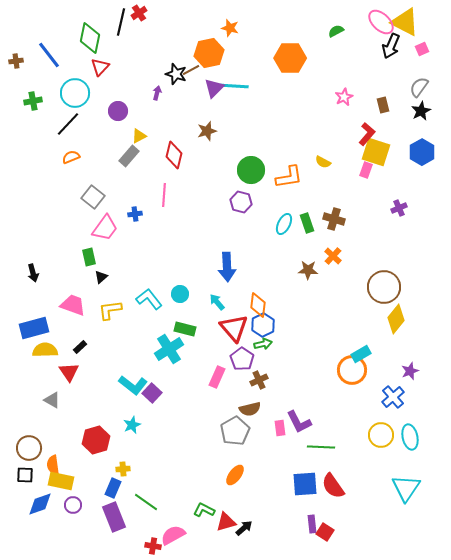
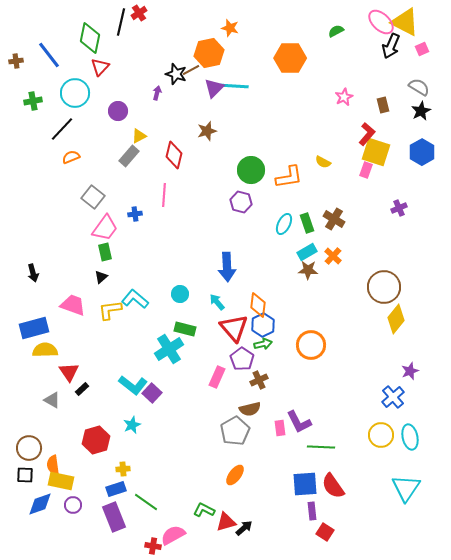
gray semicircle at (419, 87): rotated 85 degrees clockwise
black line at (68, 124): moved 6 px left, 5 px down
brown cross at (334, 219): rotated 15 degrees clockwise
green rectangle at (89, 257): moved 16 px right, 5 px up
cyan L-shape at (149, 299): moved 14 px left; rotated 12 degrees counterclockwise
black rectangle at (80, 347): moved 2 px right, 42 px down
cyan rectangle at (361, 354): moved 54 px left, 102 px up
orange circle at (352, 370): moved 41 px left, 25 px up
blue rectangle at (113, 488): moved 3 px right, 1 px down; rotated 48 degrees clockwise
purple rectangle at (312, 524): moved 13 px up
